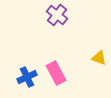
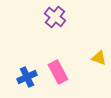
purple cross: moved 2 px left, 2 px down
pink rectangle: moved 2 px right, 1 px up
